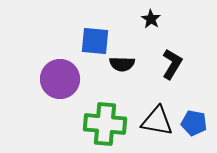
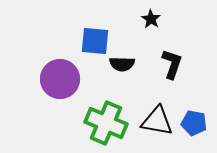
black L-shape: rotated 12 degrees counterclockwise
green cross: moved 1 px right, 1 px up; rotated 18 degrees clockwise
